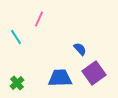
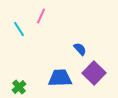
pink line: moved 2 px right, 3 px up
cyan line: moved 3 px right, 8 px up
purple square: rotated 10 degrees counterclockwise
green cross: moved 2 px right, 4 px down
